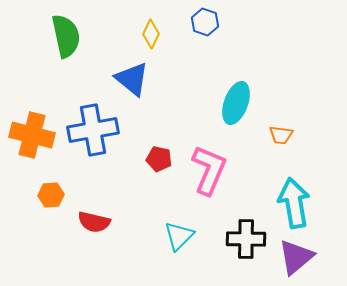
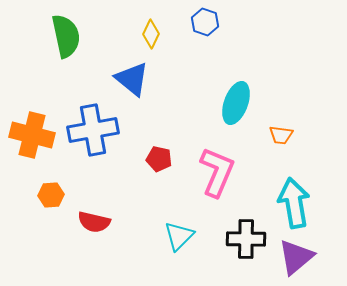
pink L-shape: moved 8 px right, 2 px down
